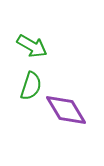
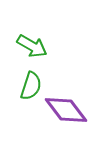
purple diamond: rotated 6 degrees counterclockwise
